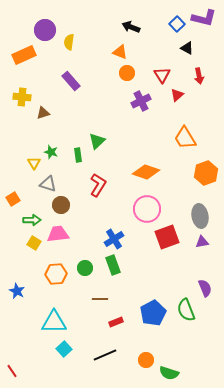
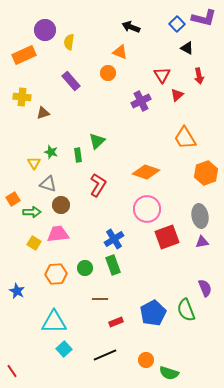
orange circle at (127, 73): moved 19 px left
green arrow at (32, 220): moved 8 px up
